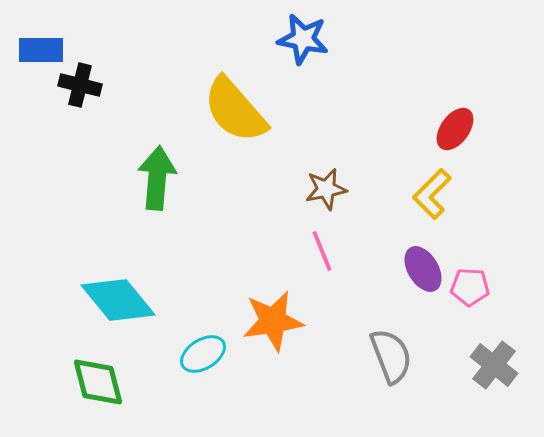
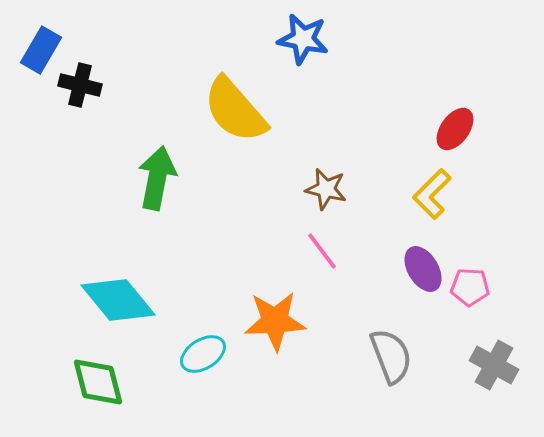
blue rectangle: rotated 60 degrees counterclockwise
green arrow: rotated 6 degrees clockwise
brown star: rotated 24 degrees clockwise
pink line: rotated 15 degrees counterclockwise
orange star: moved 2 px right; rotated 6 degrees clockwise
gray cross: rotated 9 degrees counterclockwise
